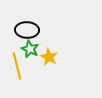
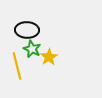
green star: moved 2 px right
yellow star: rotated 12 degrees clockwise
